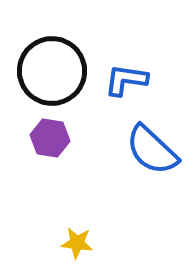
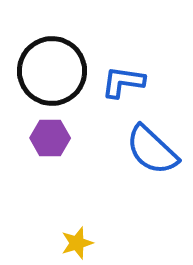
blue L-shape: moved 3 px left, 2 px down
purple hexagon: rotated 9 degrees counterclockwise
yellow star: rotated 24 degrees counterclockwise
